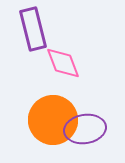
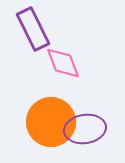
purple rectangle: rotated 12 degrees counterclockwise
orange circle: moved 2 px left, 2 px down
